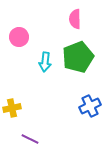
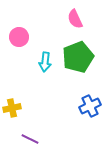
pink semicircle: rotated 24 degrees counterclockwise
